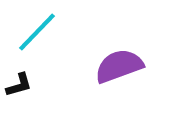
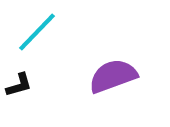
purple semicircle: moved 6 px left, 10 px down
